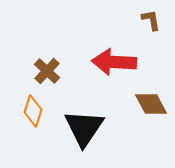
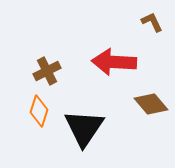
brown L-shape: moved 1 px right, 2 px down; rotated 15 degrees counterclockwise
brown cross: rotated 20 degrees clockwise
brown diamond: rotated 12 degrees counterclockwise
orange diamond: moved 6 px right
